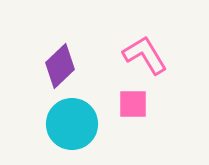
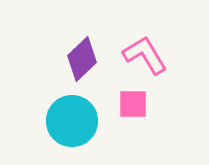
purple diamond: moved 22 px right, 7 px up
cyan circle: moved 3 px up
